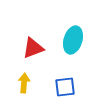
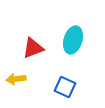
yellow arrow: moved 8 px left, 4 px up; rotated 102 degrees counterclockwise
blue square: rotated 30 degrees clockwise
